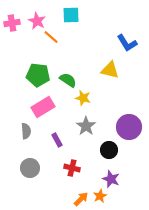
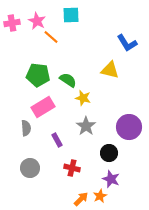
gray semicircle: moved 3 px up
black circle: moved 3 px down
